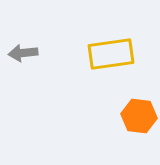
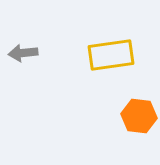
yellow rectangle: moved 1 px down
